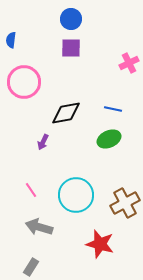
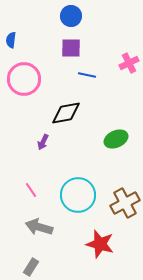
blue circle: moved 3 px up
pink circle: moved 3 px up
blue line: moved 26 px left, 34 px up
green ellipse: moved 7 px right
cyan circle: moved 2 px right
